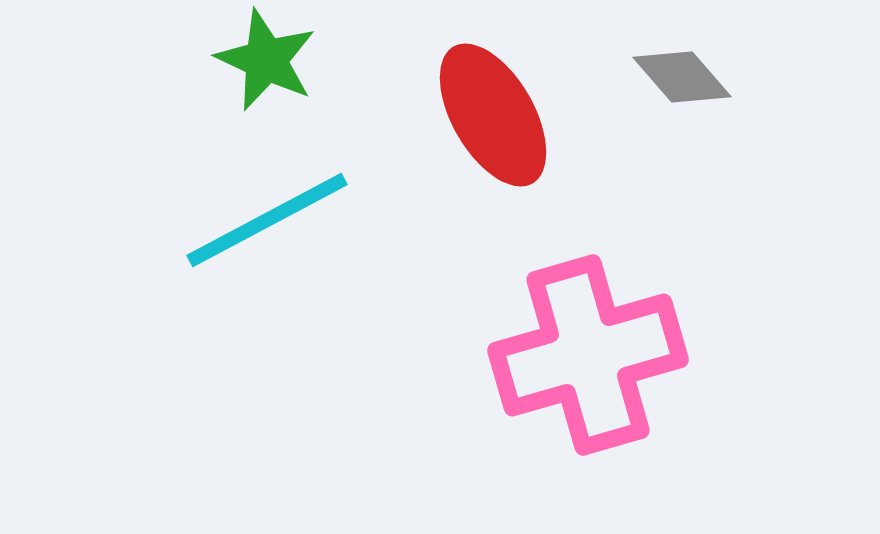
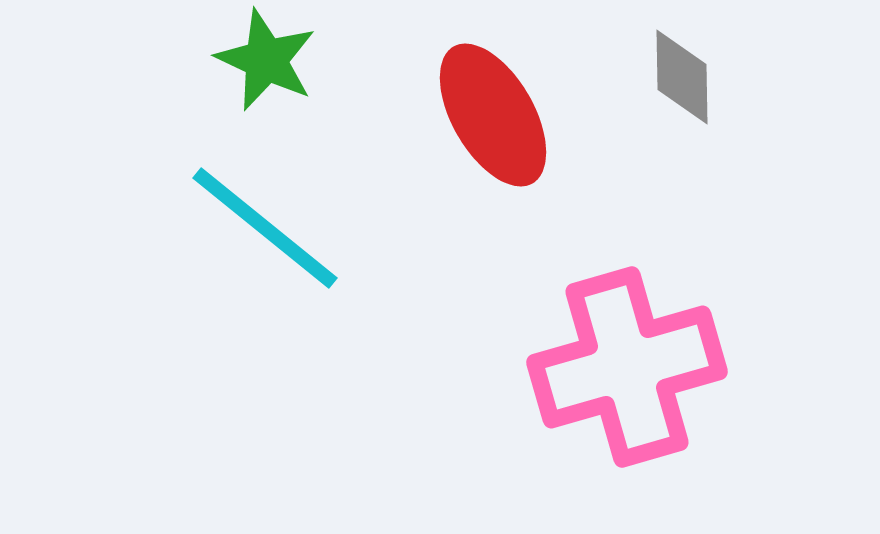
gray diamond: rotated 40 degrees clockwise
cyan line: moved 2 px left, 8 px down; rotated 67 degrees clockwise
pink cross: moved 39 px right, 12 px down
